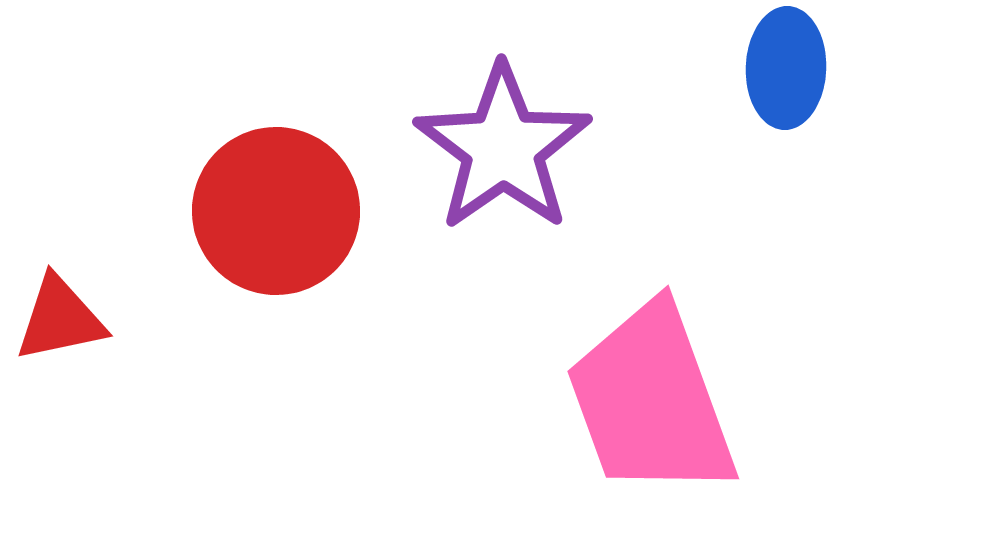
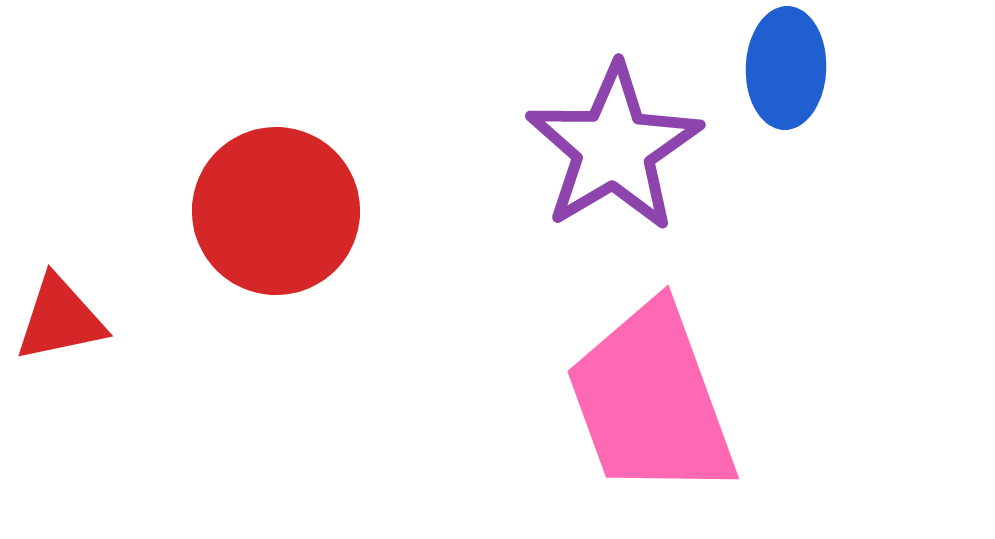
purple star: moved 111 px right; rotated 4 degrees clockwise
